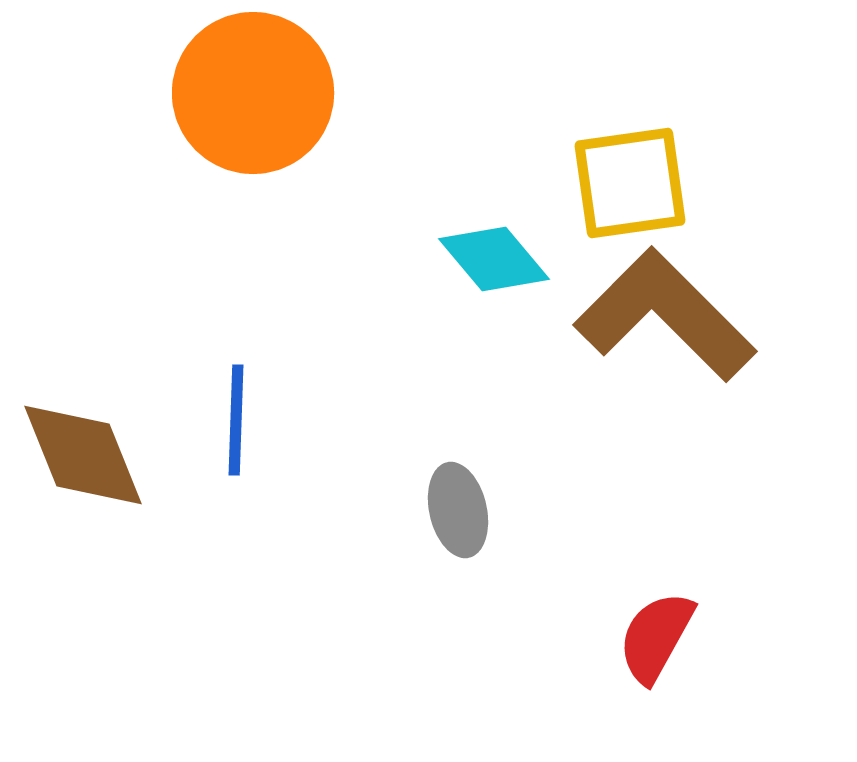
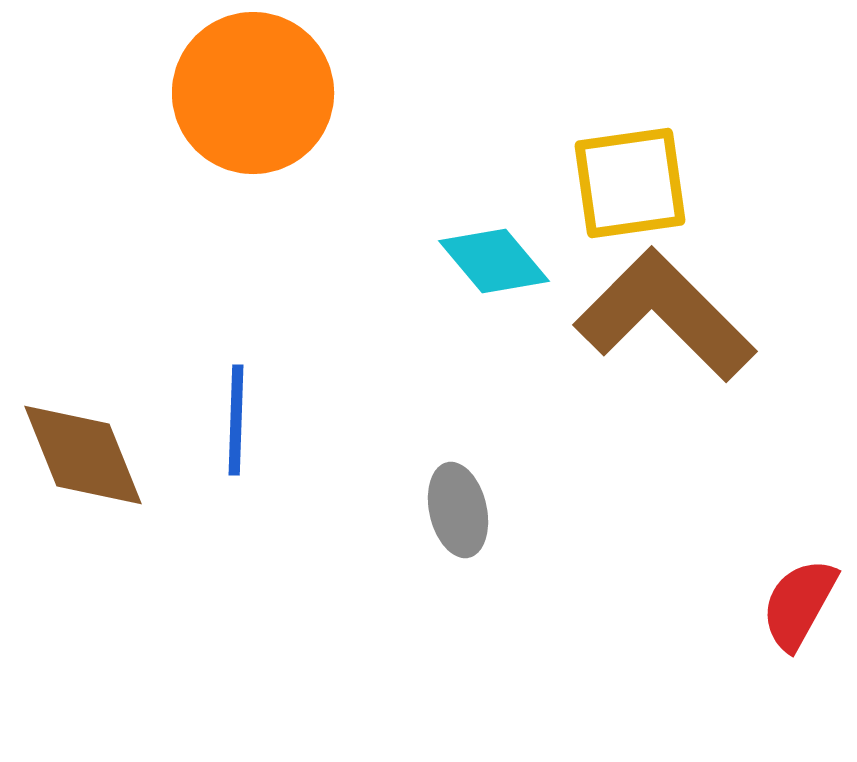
cyan diamond: moved 2 px down
red semicircle: moved 143 px right, 33 px up
